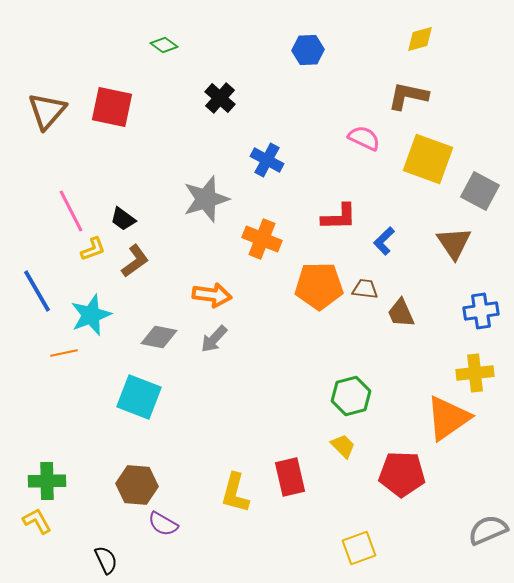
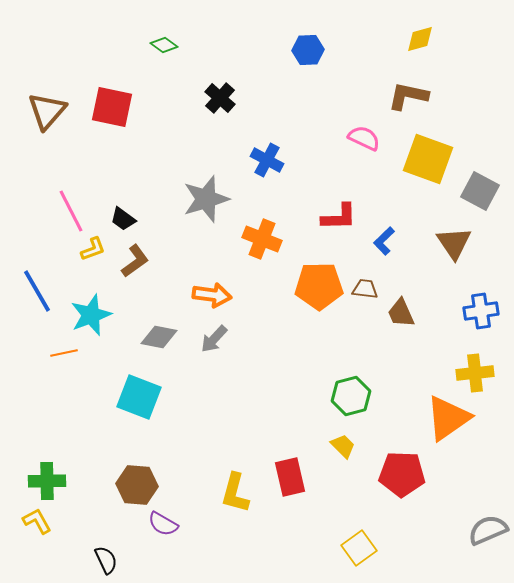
yellow square at (359, 548): rotated 16 degrees counterclockwise
